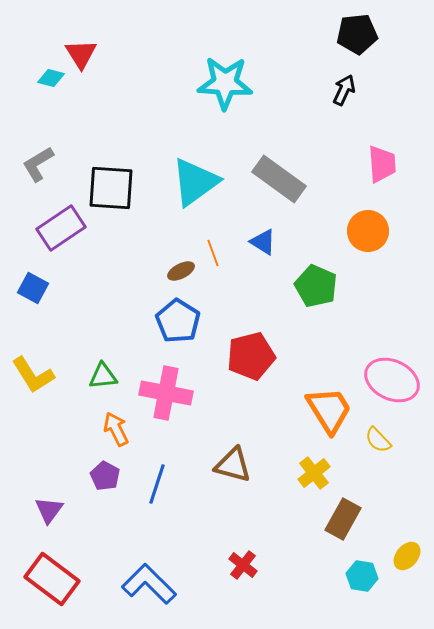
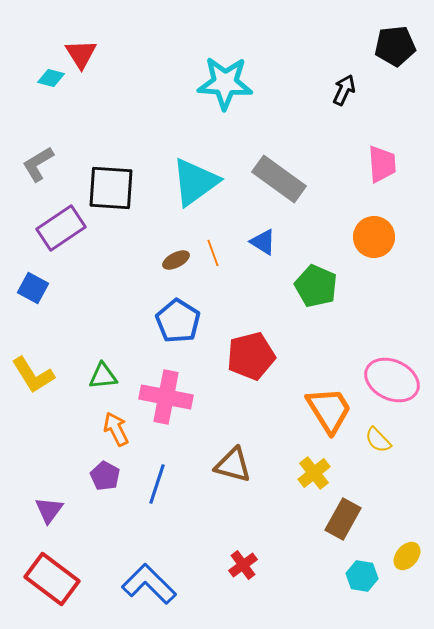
black pentagon: moved 38 px right, 12 px down
orange circle: moved 6 px right, 6 px down
brown ellipse: moved 5 px left, 11 px up
pink cross: moved 4 px down
red cross: rotated 16 degrees clockwise
